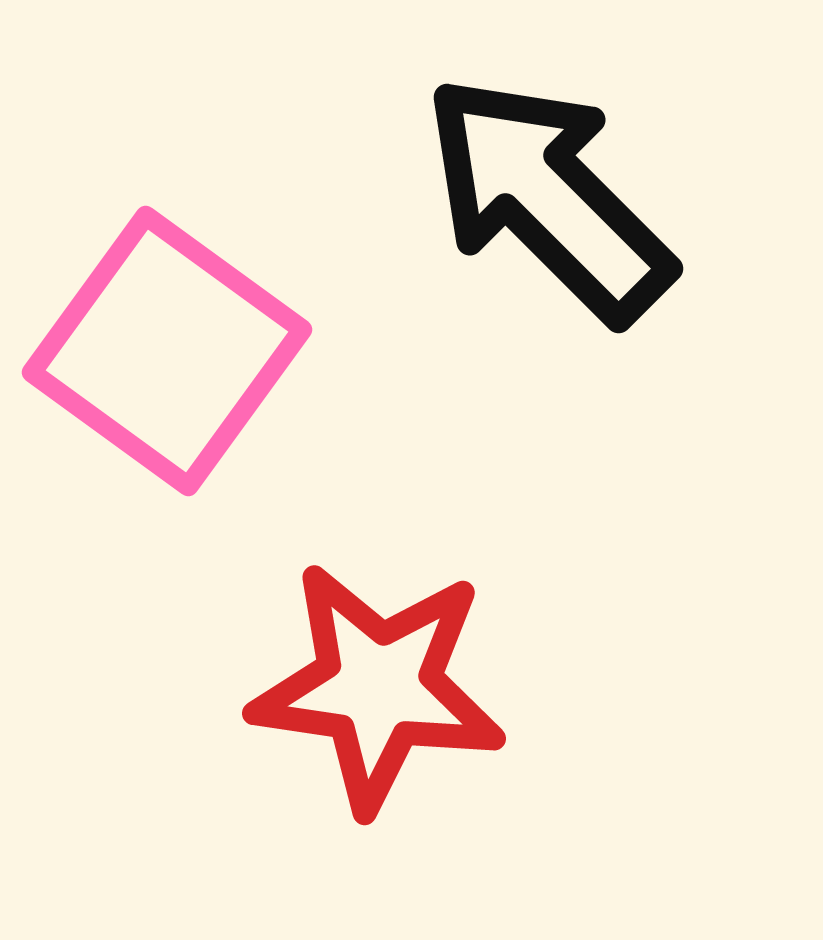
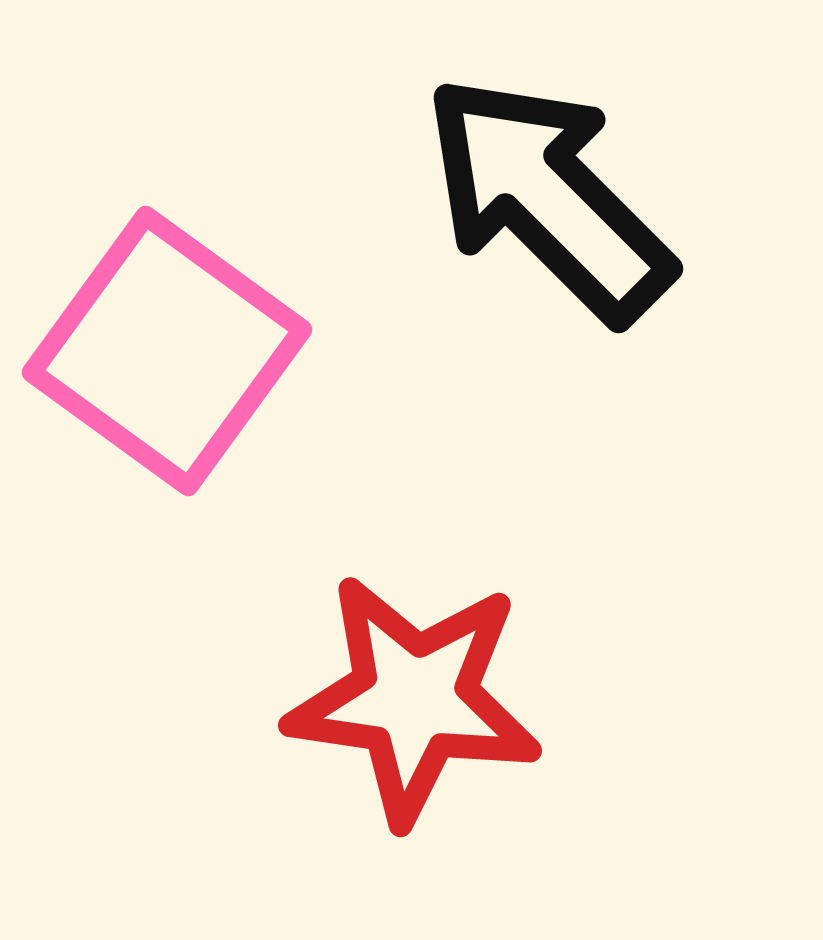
red star: moved 36 px right, 12 px down
